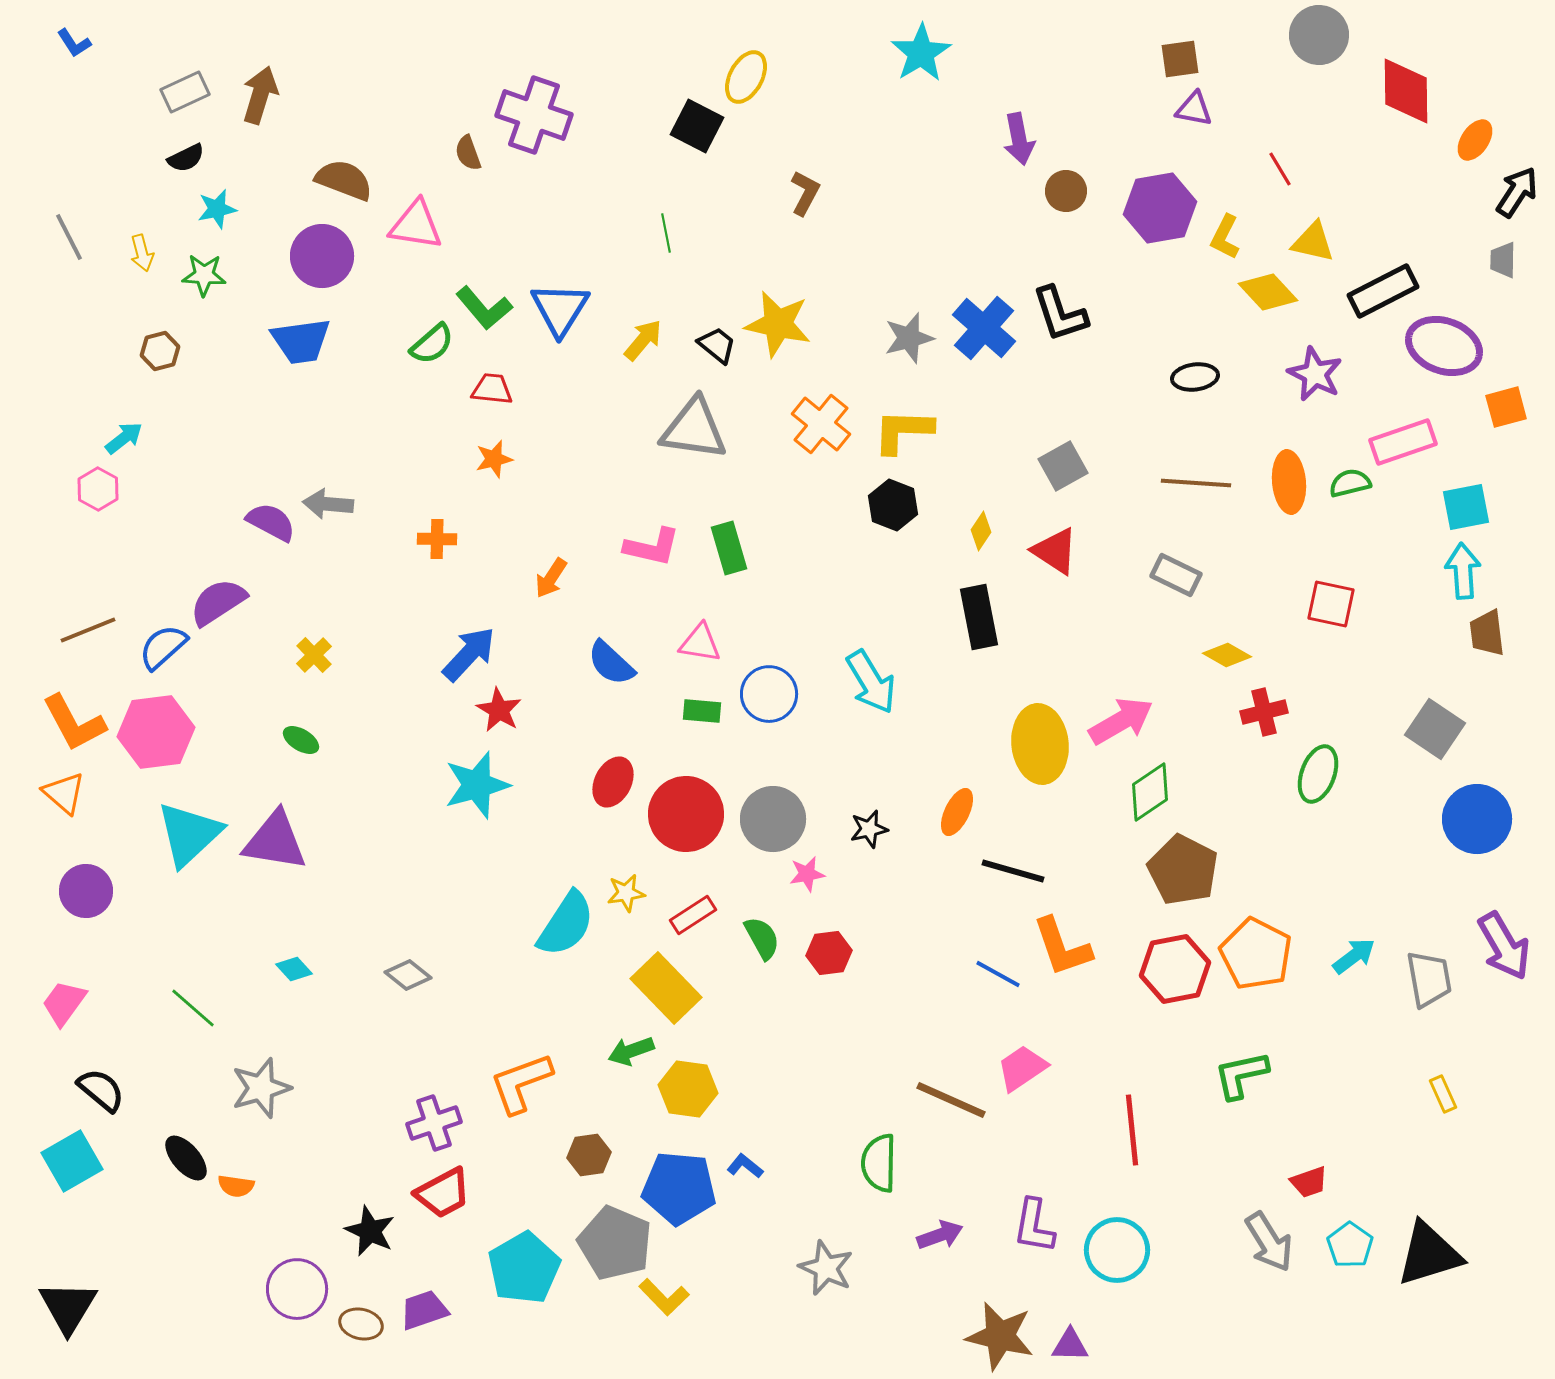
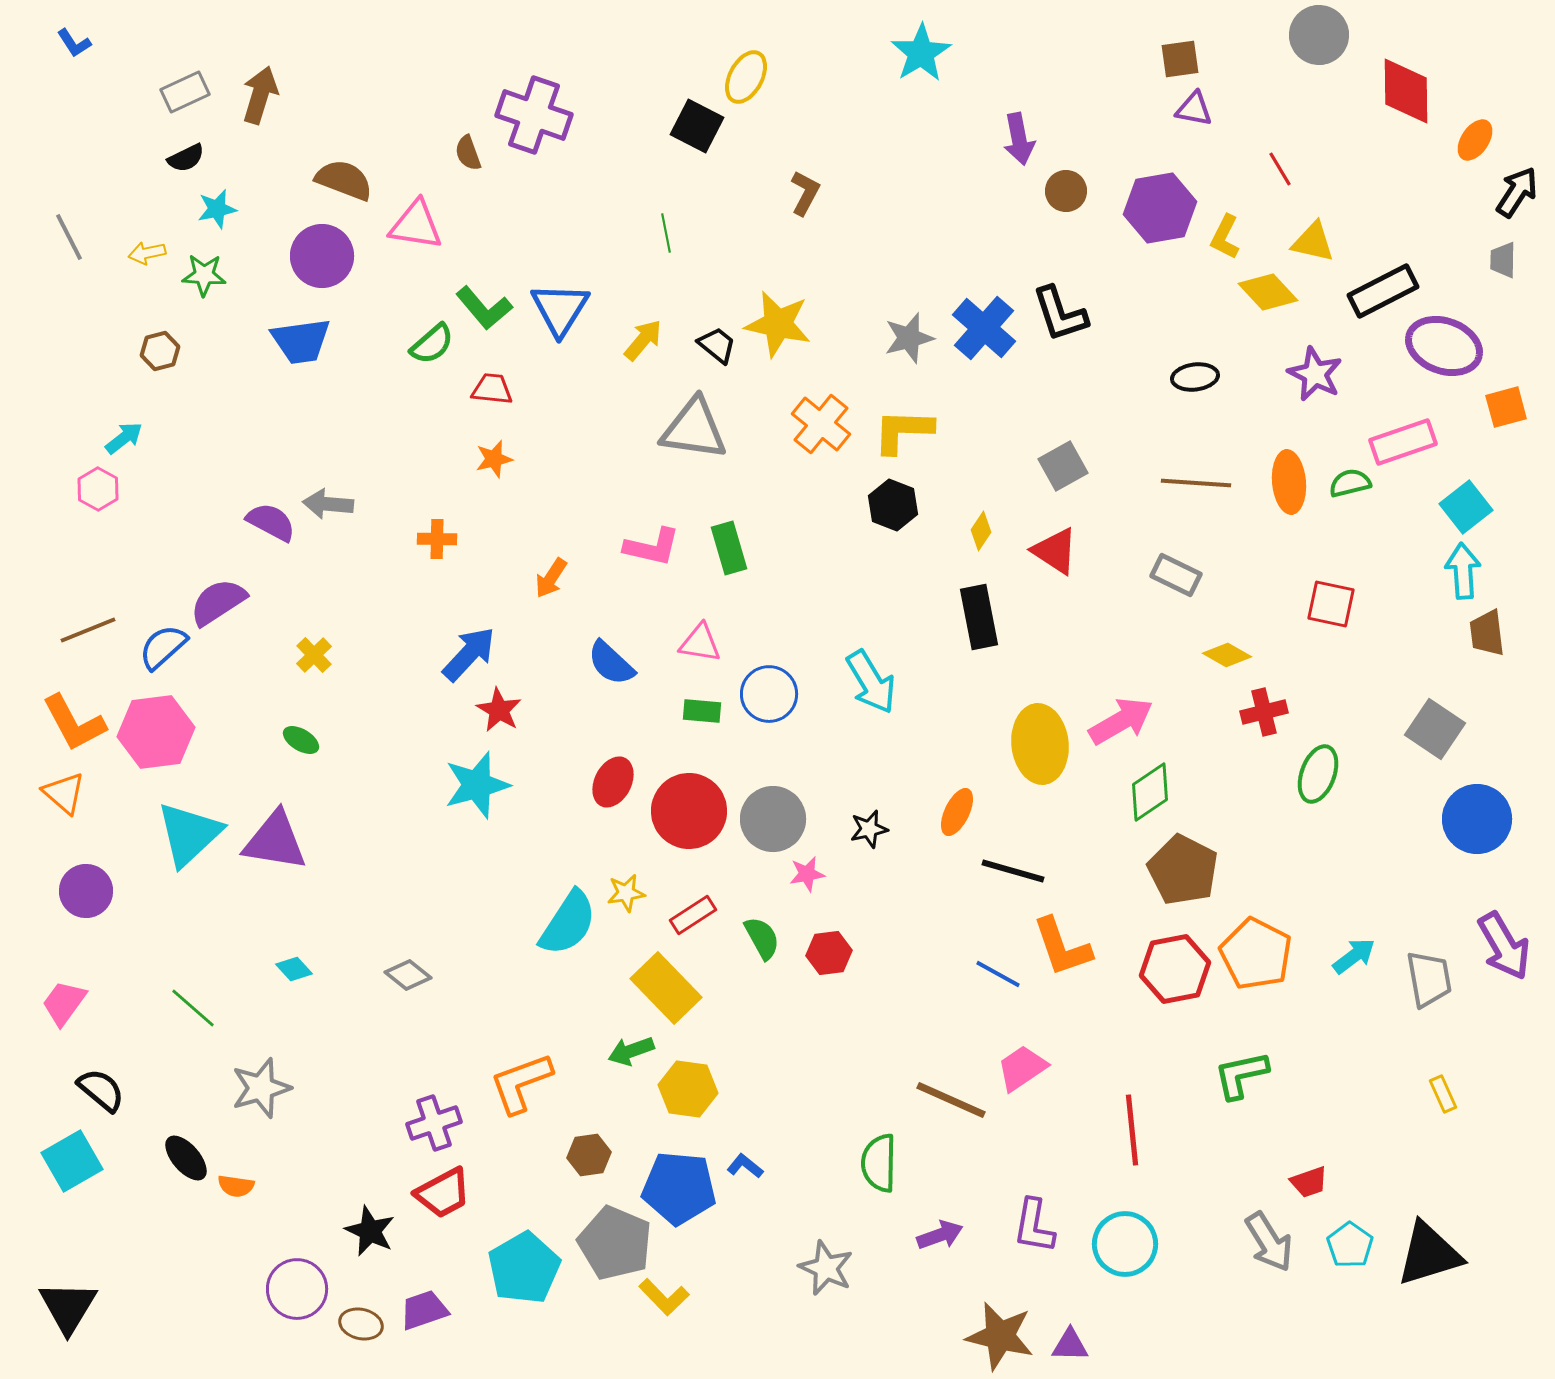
yellow arrow at (142, 253): moved 5 px right; rotated 93 degrees clockwise
cyan square at (1466, 507): rotated 27 degrees counterclockwise
red circle at (686, 814): moved 3 px right, 3 px up
cyan semicircle at (566, 924): moved 2 px right, 1 px up
cyan circle at (1117, 1250): moved 8 px right, 6 px up
